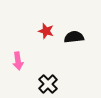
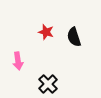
red star: moved 1 px down
black semicircle: rotated 102 degrees counterclockwise
